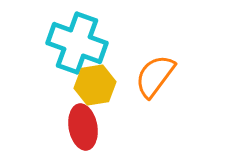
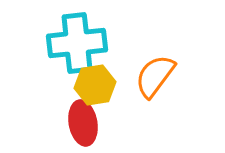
cyan cross: rotated 26 degrees counterclockwise
red ellipse: moved 4 px up
